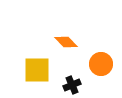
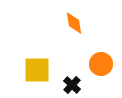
orange diamond: moved 8 px right, 19 px up; rotated 35 degrees clockwise
black cross: rotated 24 degrees counterclockwise
